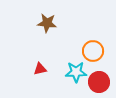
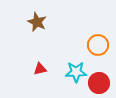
brown star: moved 10 px left, 1 px up; rotated 18 degrees clockwise
orange circle: moved 5 px right, 6 px up
red circle: moved 1 px down
